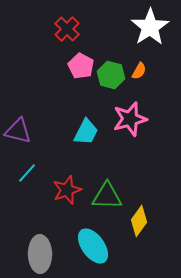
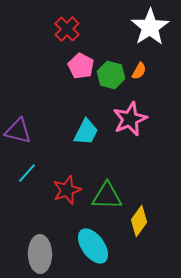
pink star: rotated 8 degrees counterclockwise
